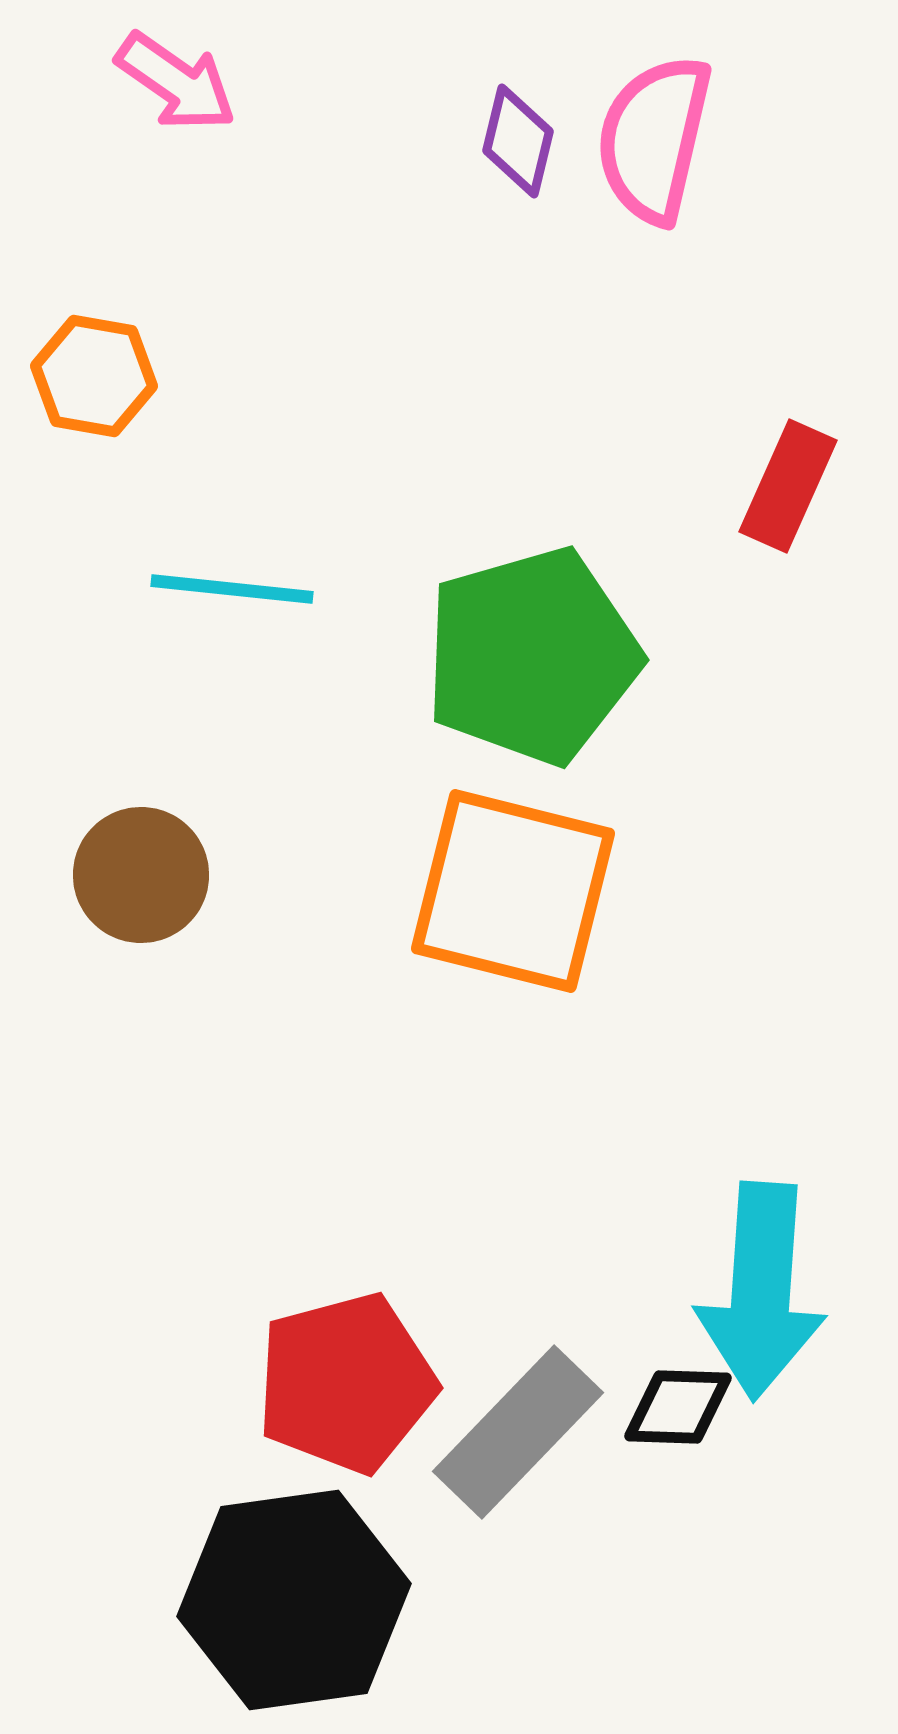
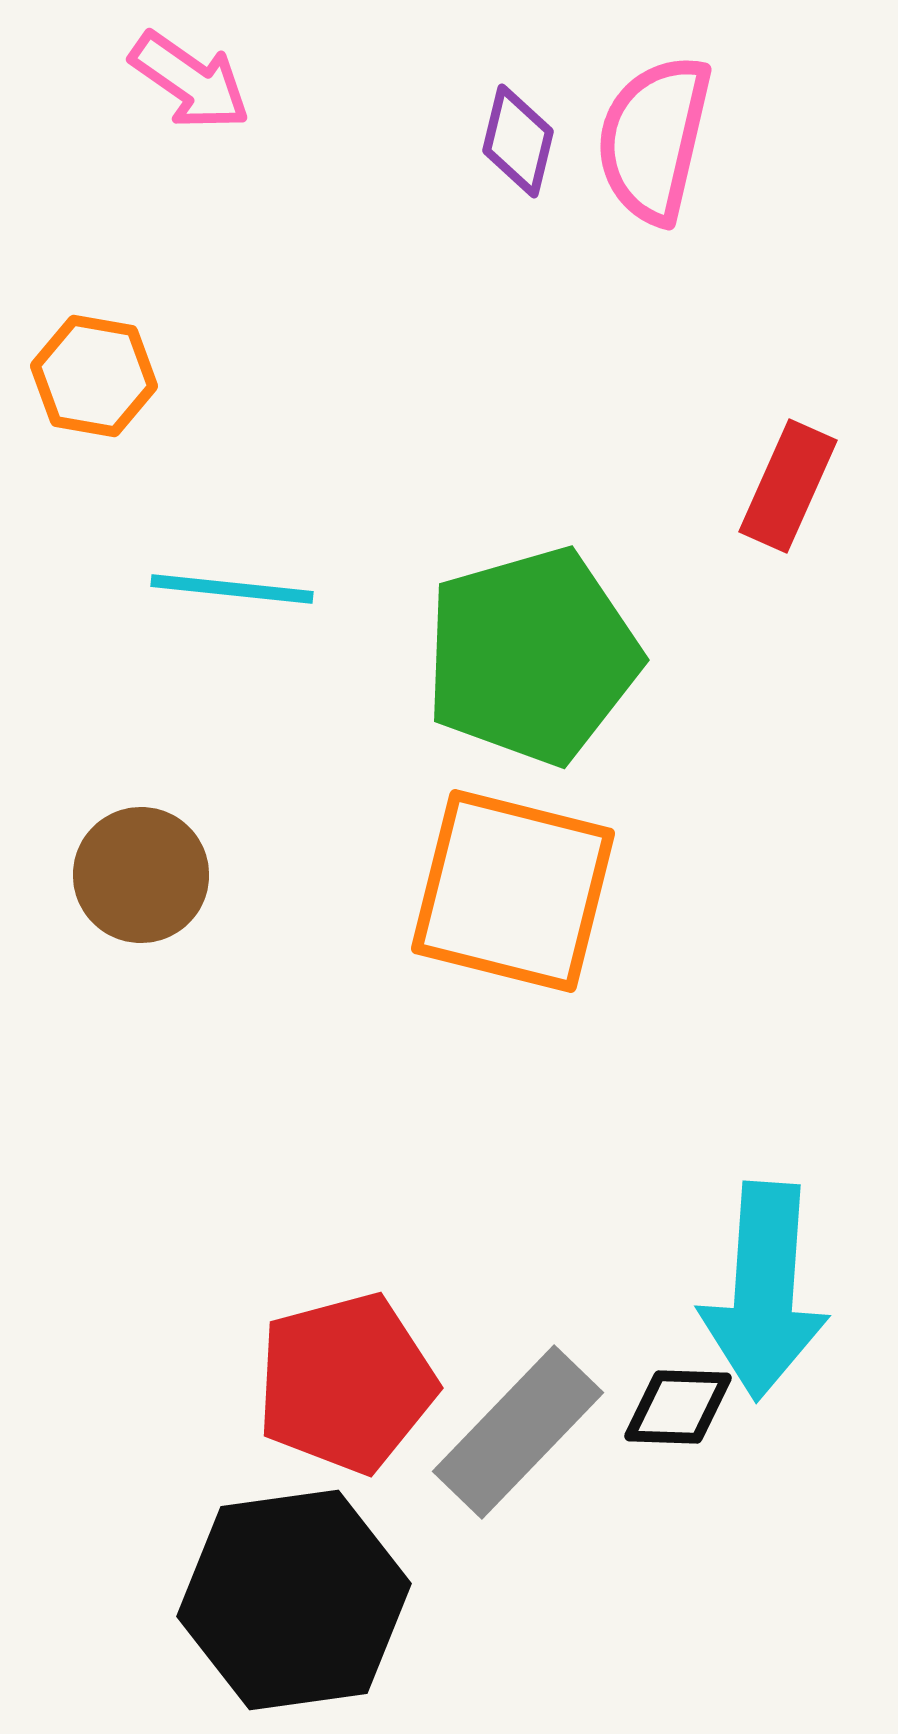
pink arrow: moved 14 px right, 1 px up
cyan arrow: moved 3 px right
